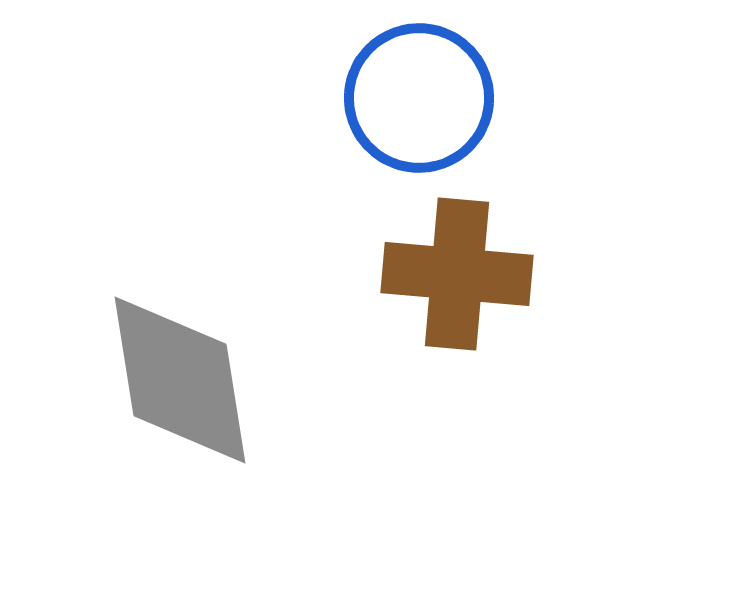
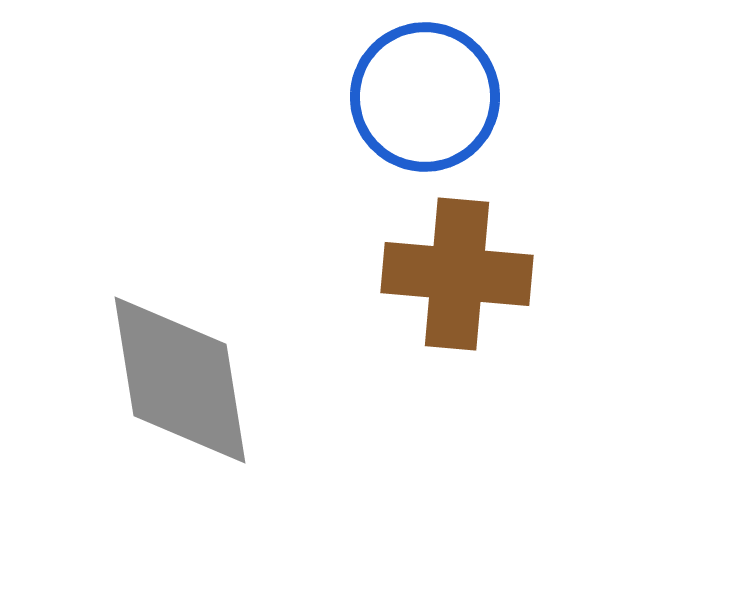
blue circle: moved 6 px right, 1 px up
